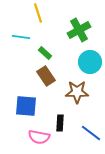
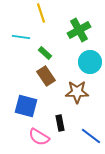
yellow line: moved 3 px right
blue square: rotated 10 degrees clockwise
black rectangle: rotated 14 degrees counterclockwise
blue line: moved 3 px down
pink semicircle: rotated 20 degrees clockwise
